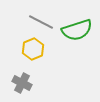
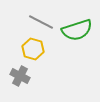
yellow hexagon: rotated 20 degrees counterclockwise
gray cross: moved 2 px left, 7 px up
